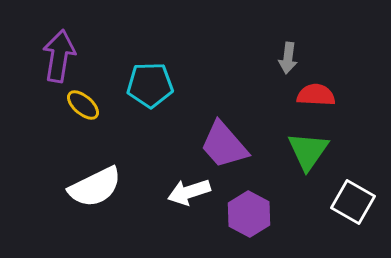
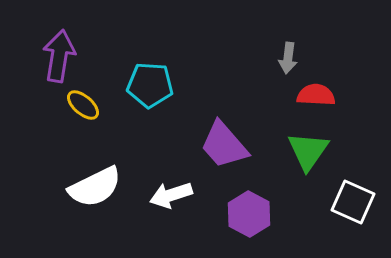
cyan pentagon: rotated 6 degrees clockwise
white arrow: moved 18 px left, 3 px down
white square: rotated 6 degrees counterclockwise
